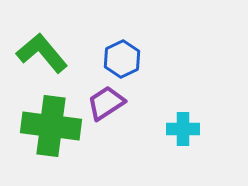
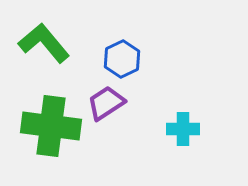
green L-shape: moved 2 px right, 10 px up
